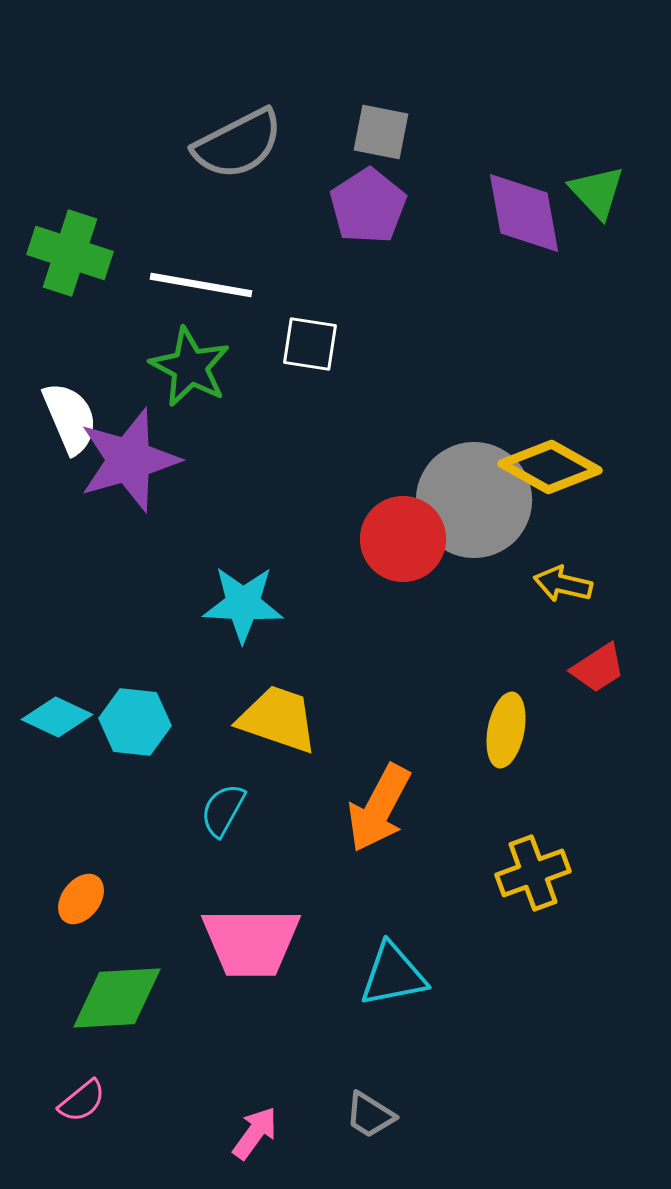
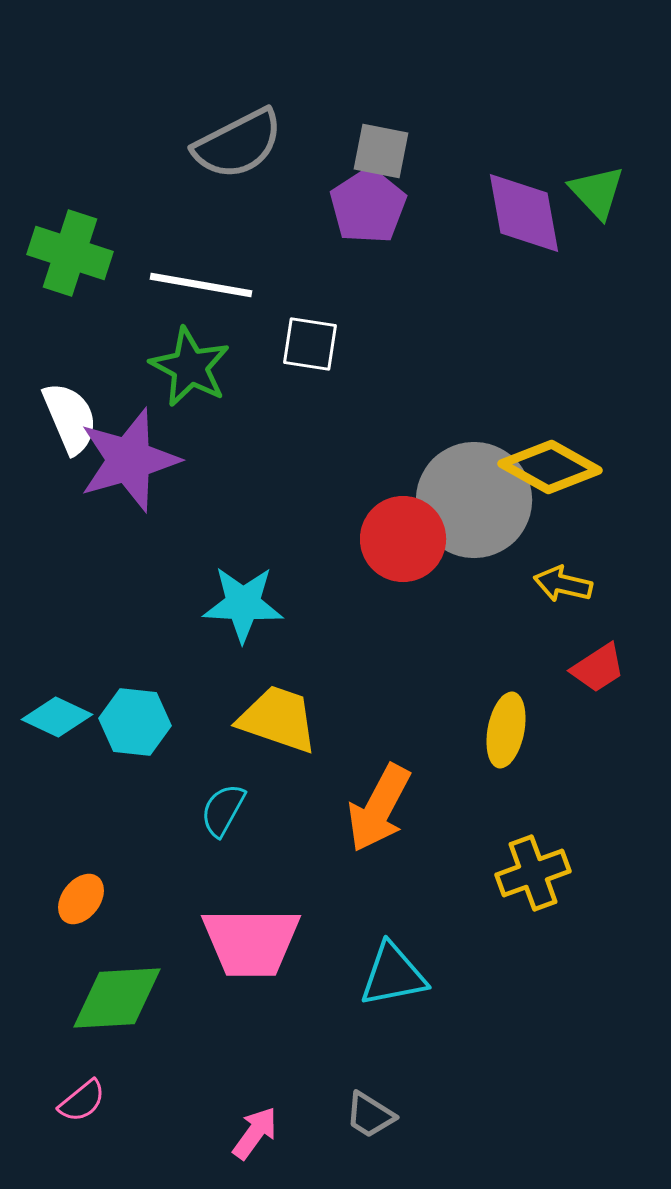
gray square: moved 19 px down
